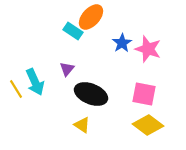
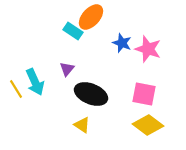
blue star: rotated 18 degrees counterclockwise
